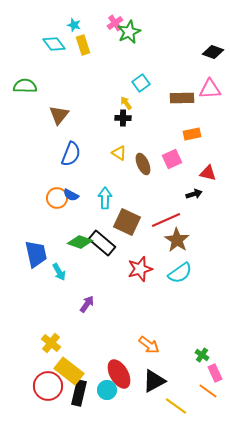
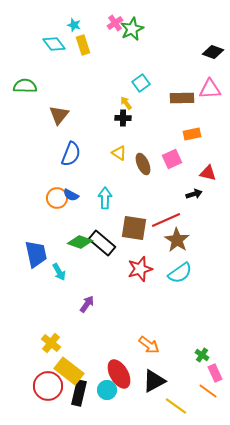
green star at (129, 32): moved 3 px right, 3 px up
brown square at (127, 222): moved 7 px right, 6 px down; rotated 16 degrees counterclockwise
